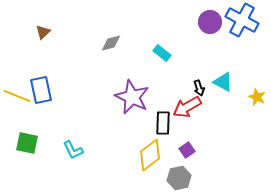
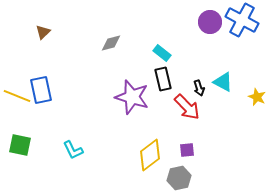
purple star: rotated 8 degrees counterclockwise
red arrow: rotated 104 degrees counterclockwise
black rectangle: moved 44 px up; rotated 15 degrees counterclockwise
green square: moved 7 px left, 2 px down
purple square: rotated 28 degrees clockwise
